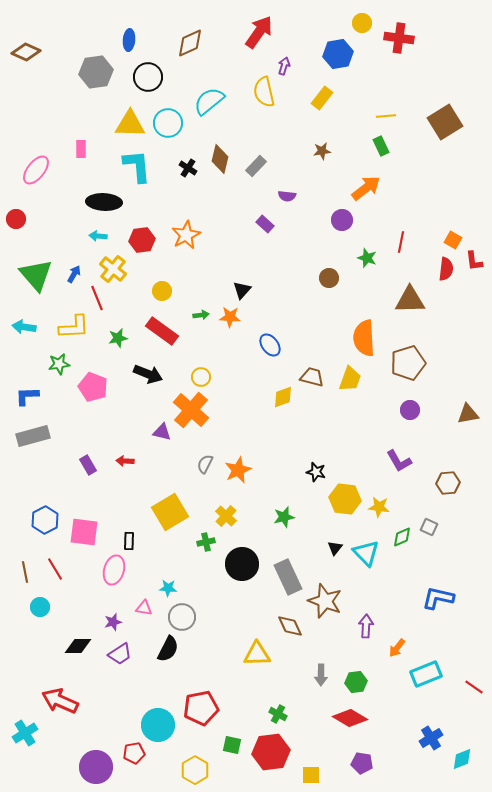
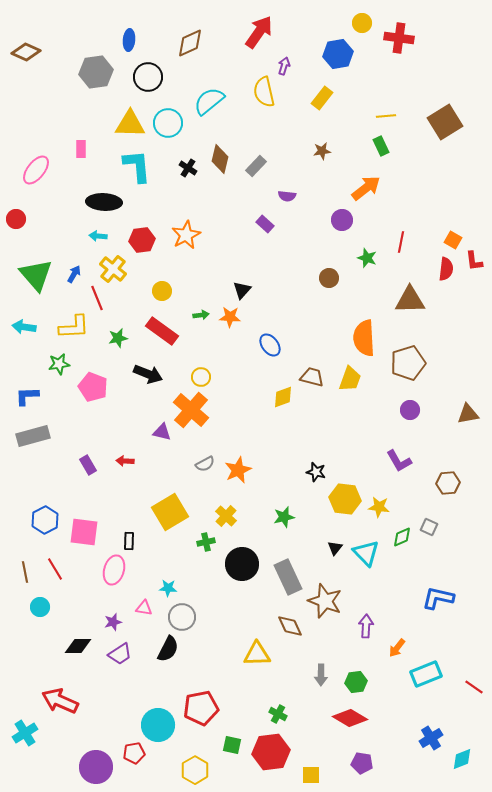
gray semicircle at (205, 464): rotated 144 degrees counterclockwise
